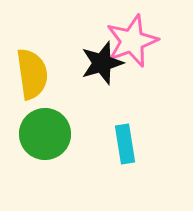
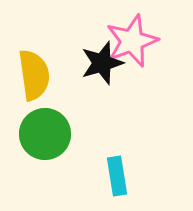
yellow semicircle: moved 2 px right, 1 px down
cyan rectangle: moved 8 px left, 32 px down
